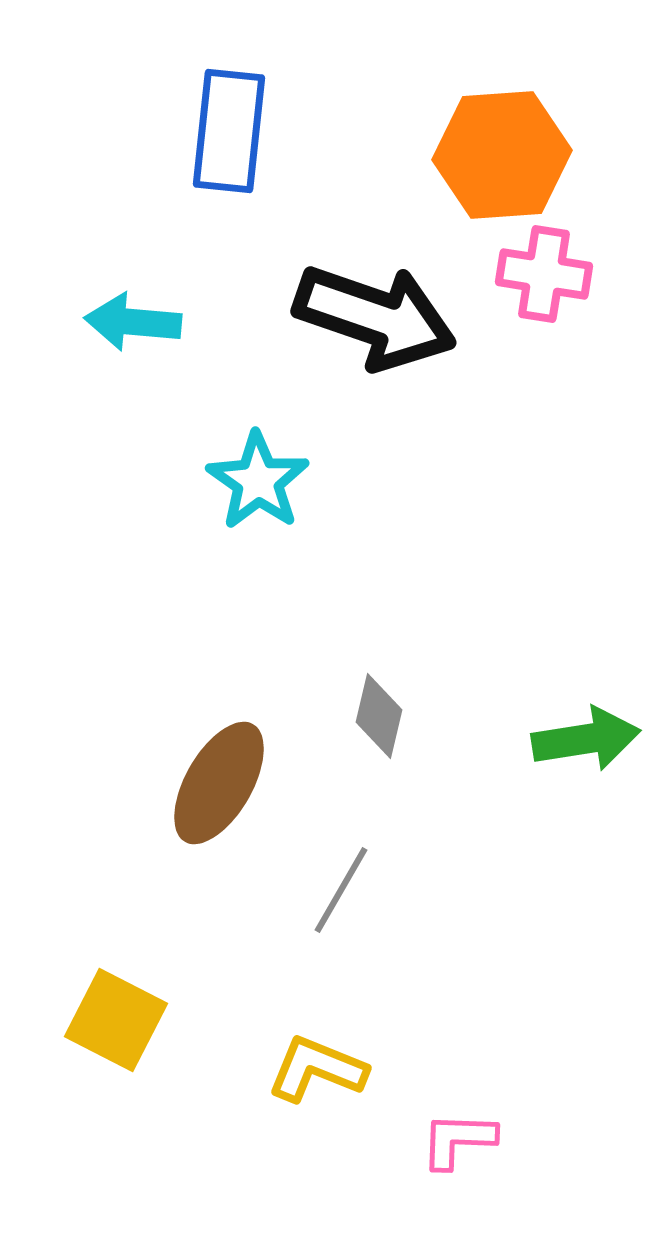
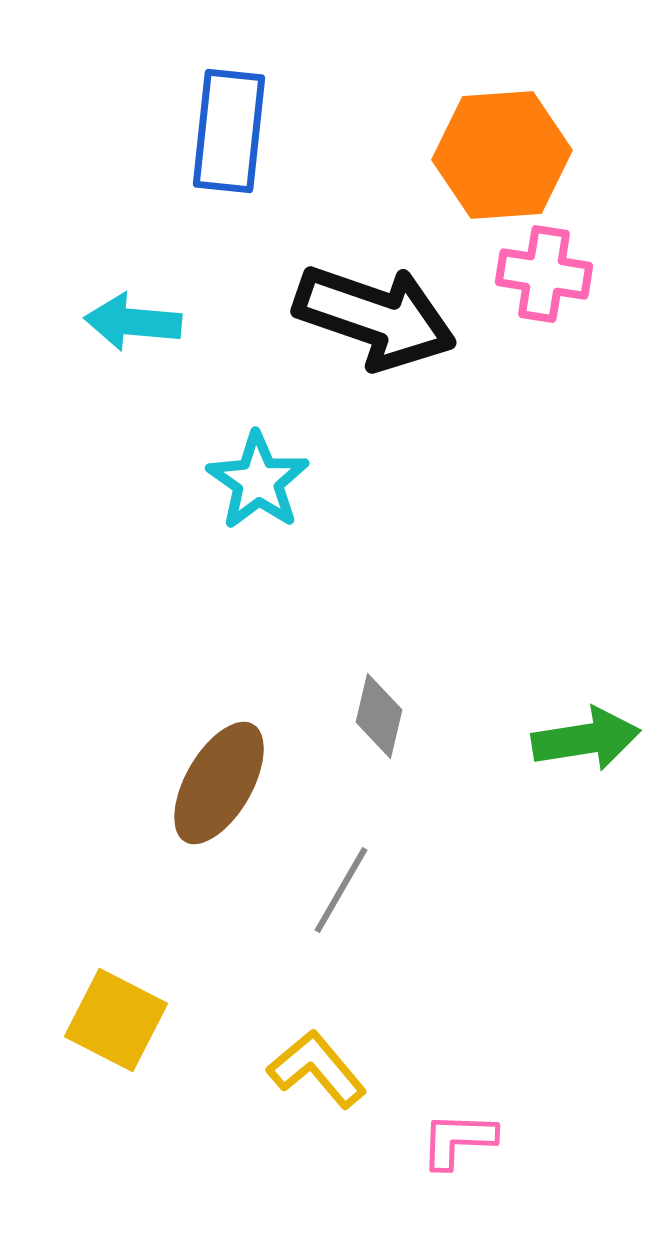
yellow L-shape: rotated 28 degrees clockwise
